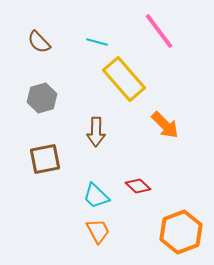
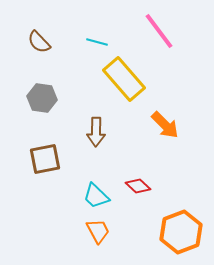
gray hexagon: rotated 24 degrees clockwise
